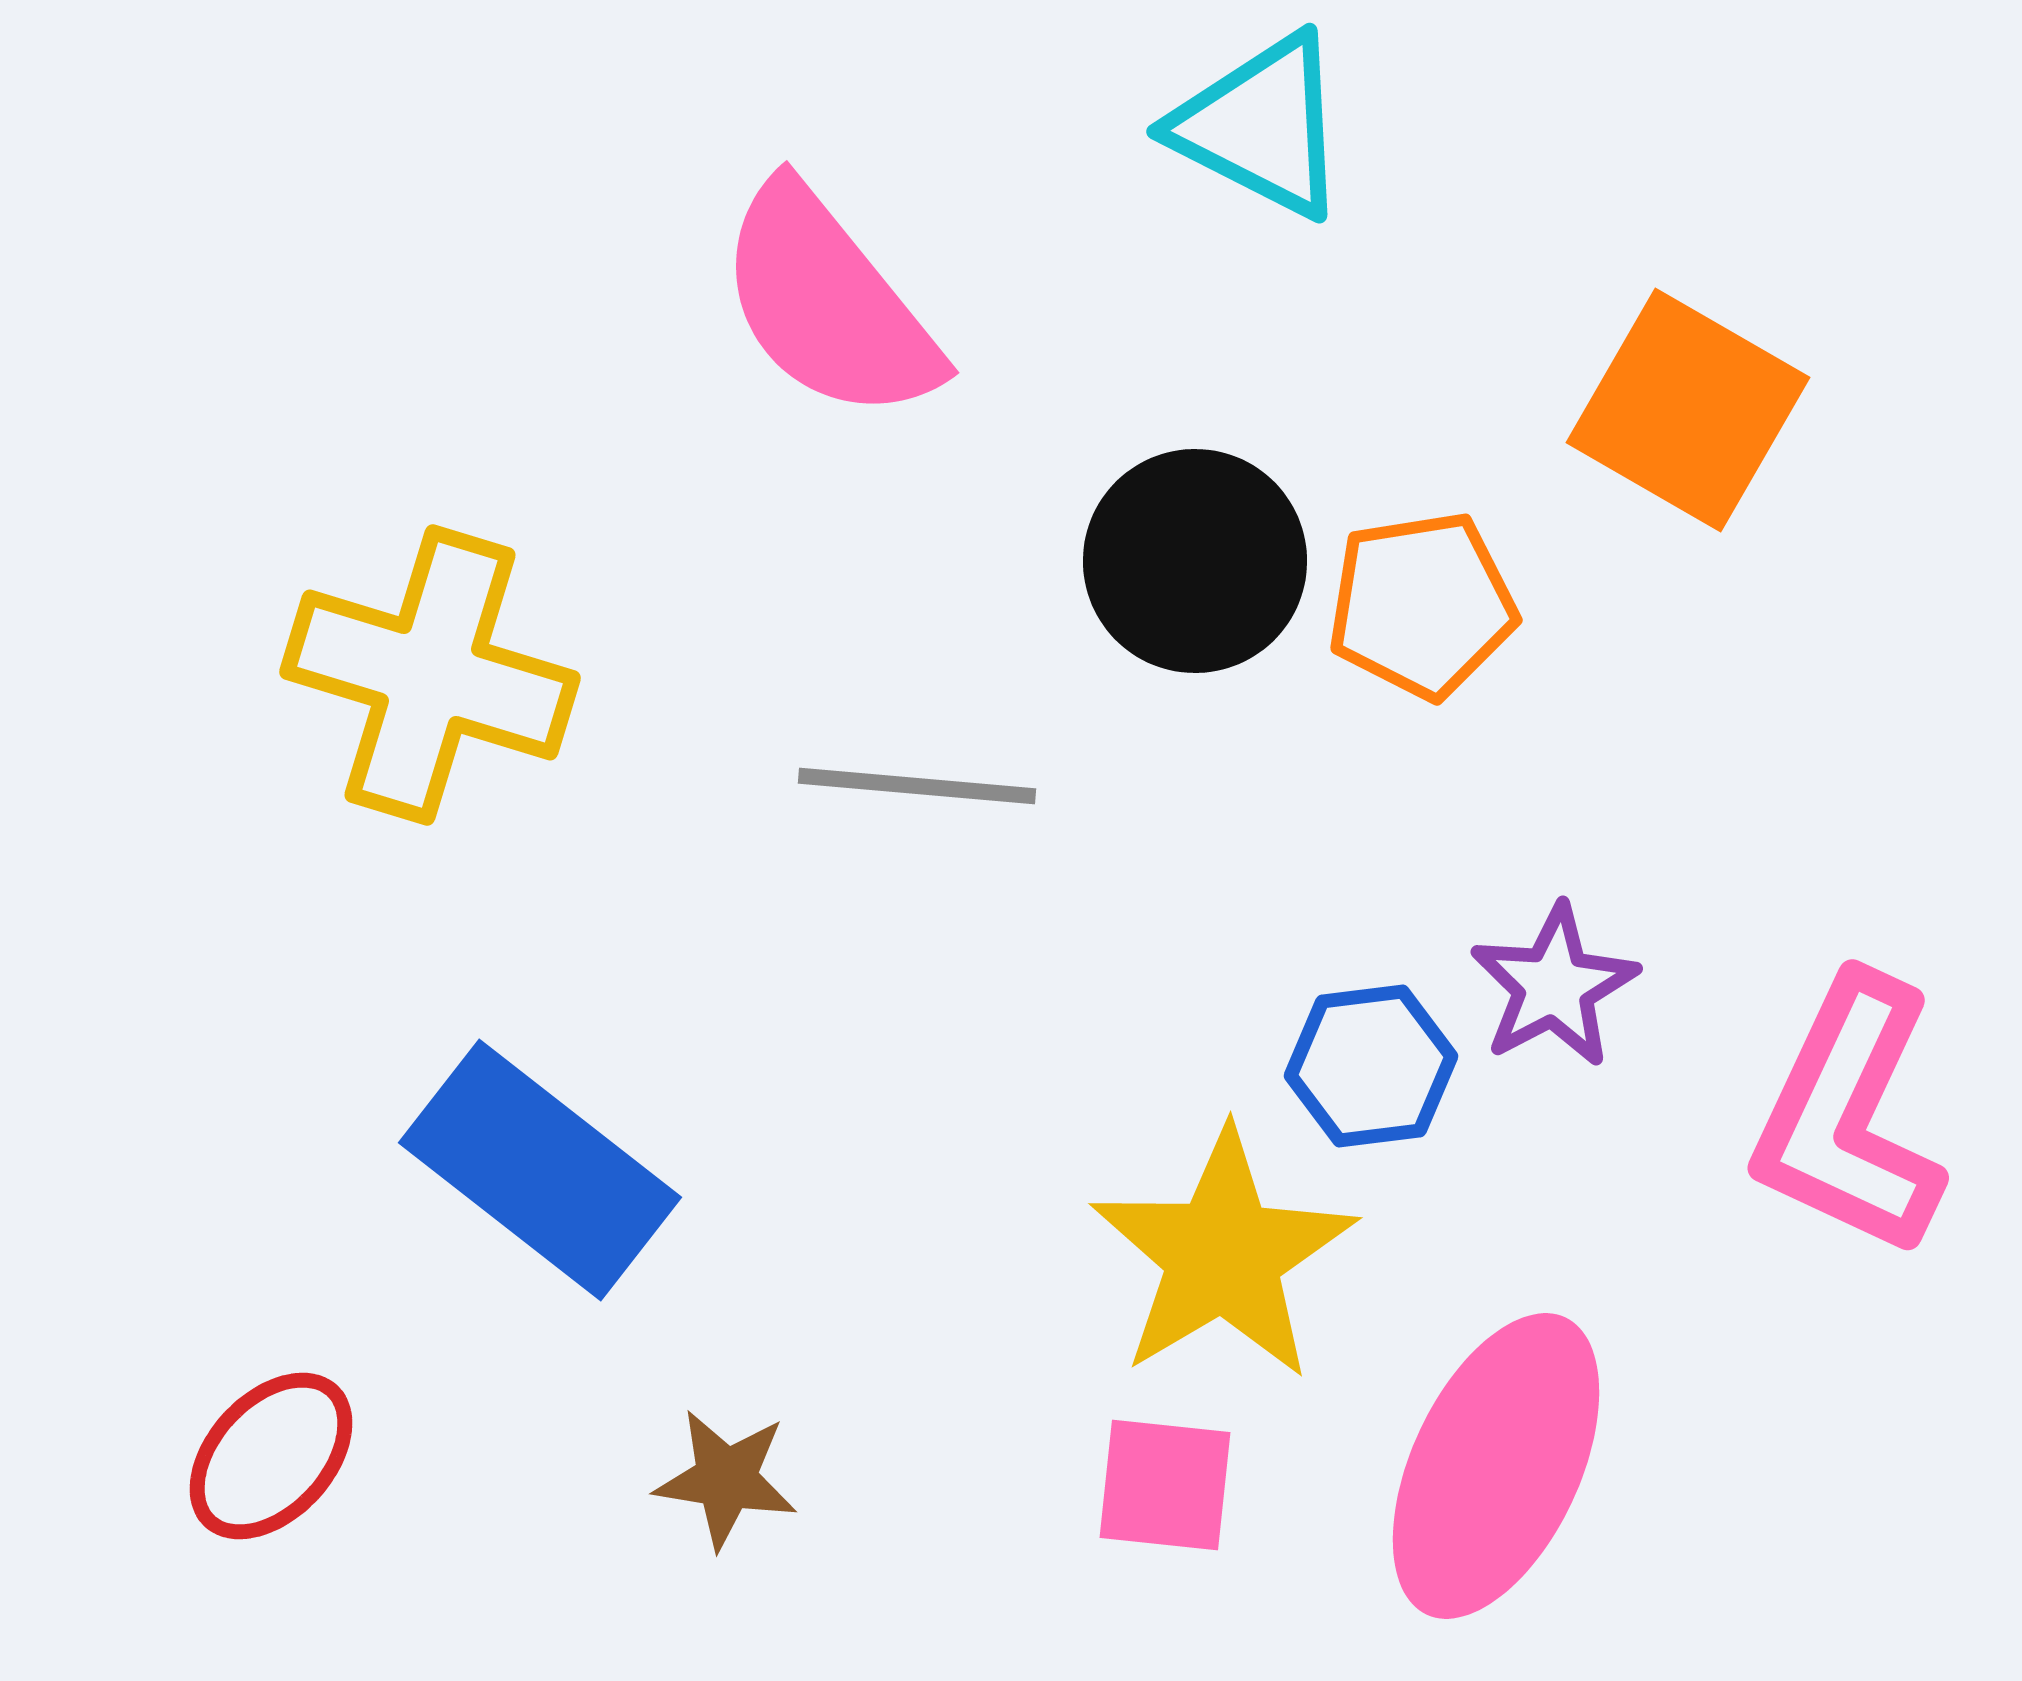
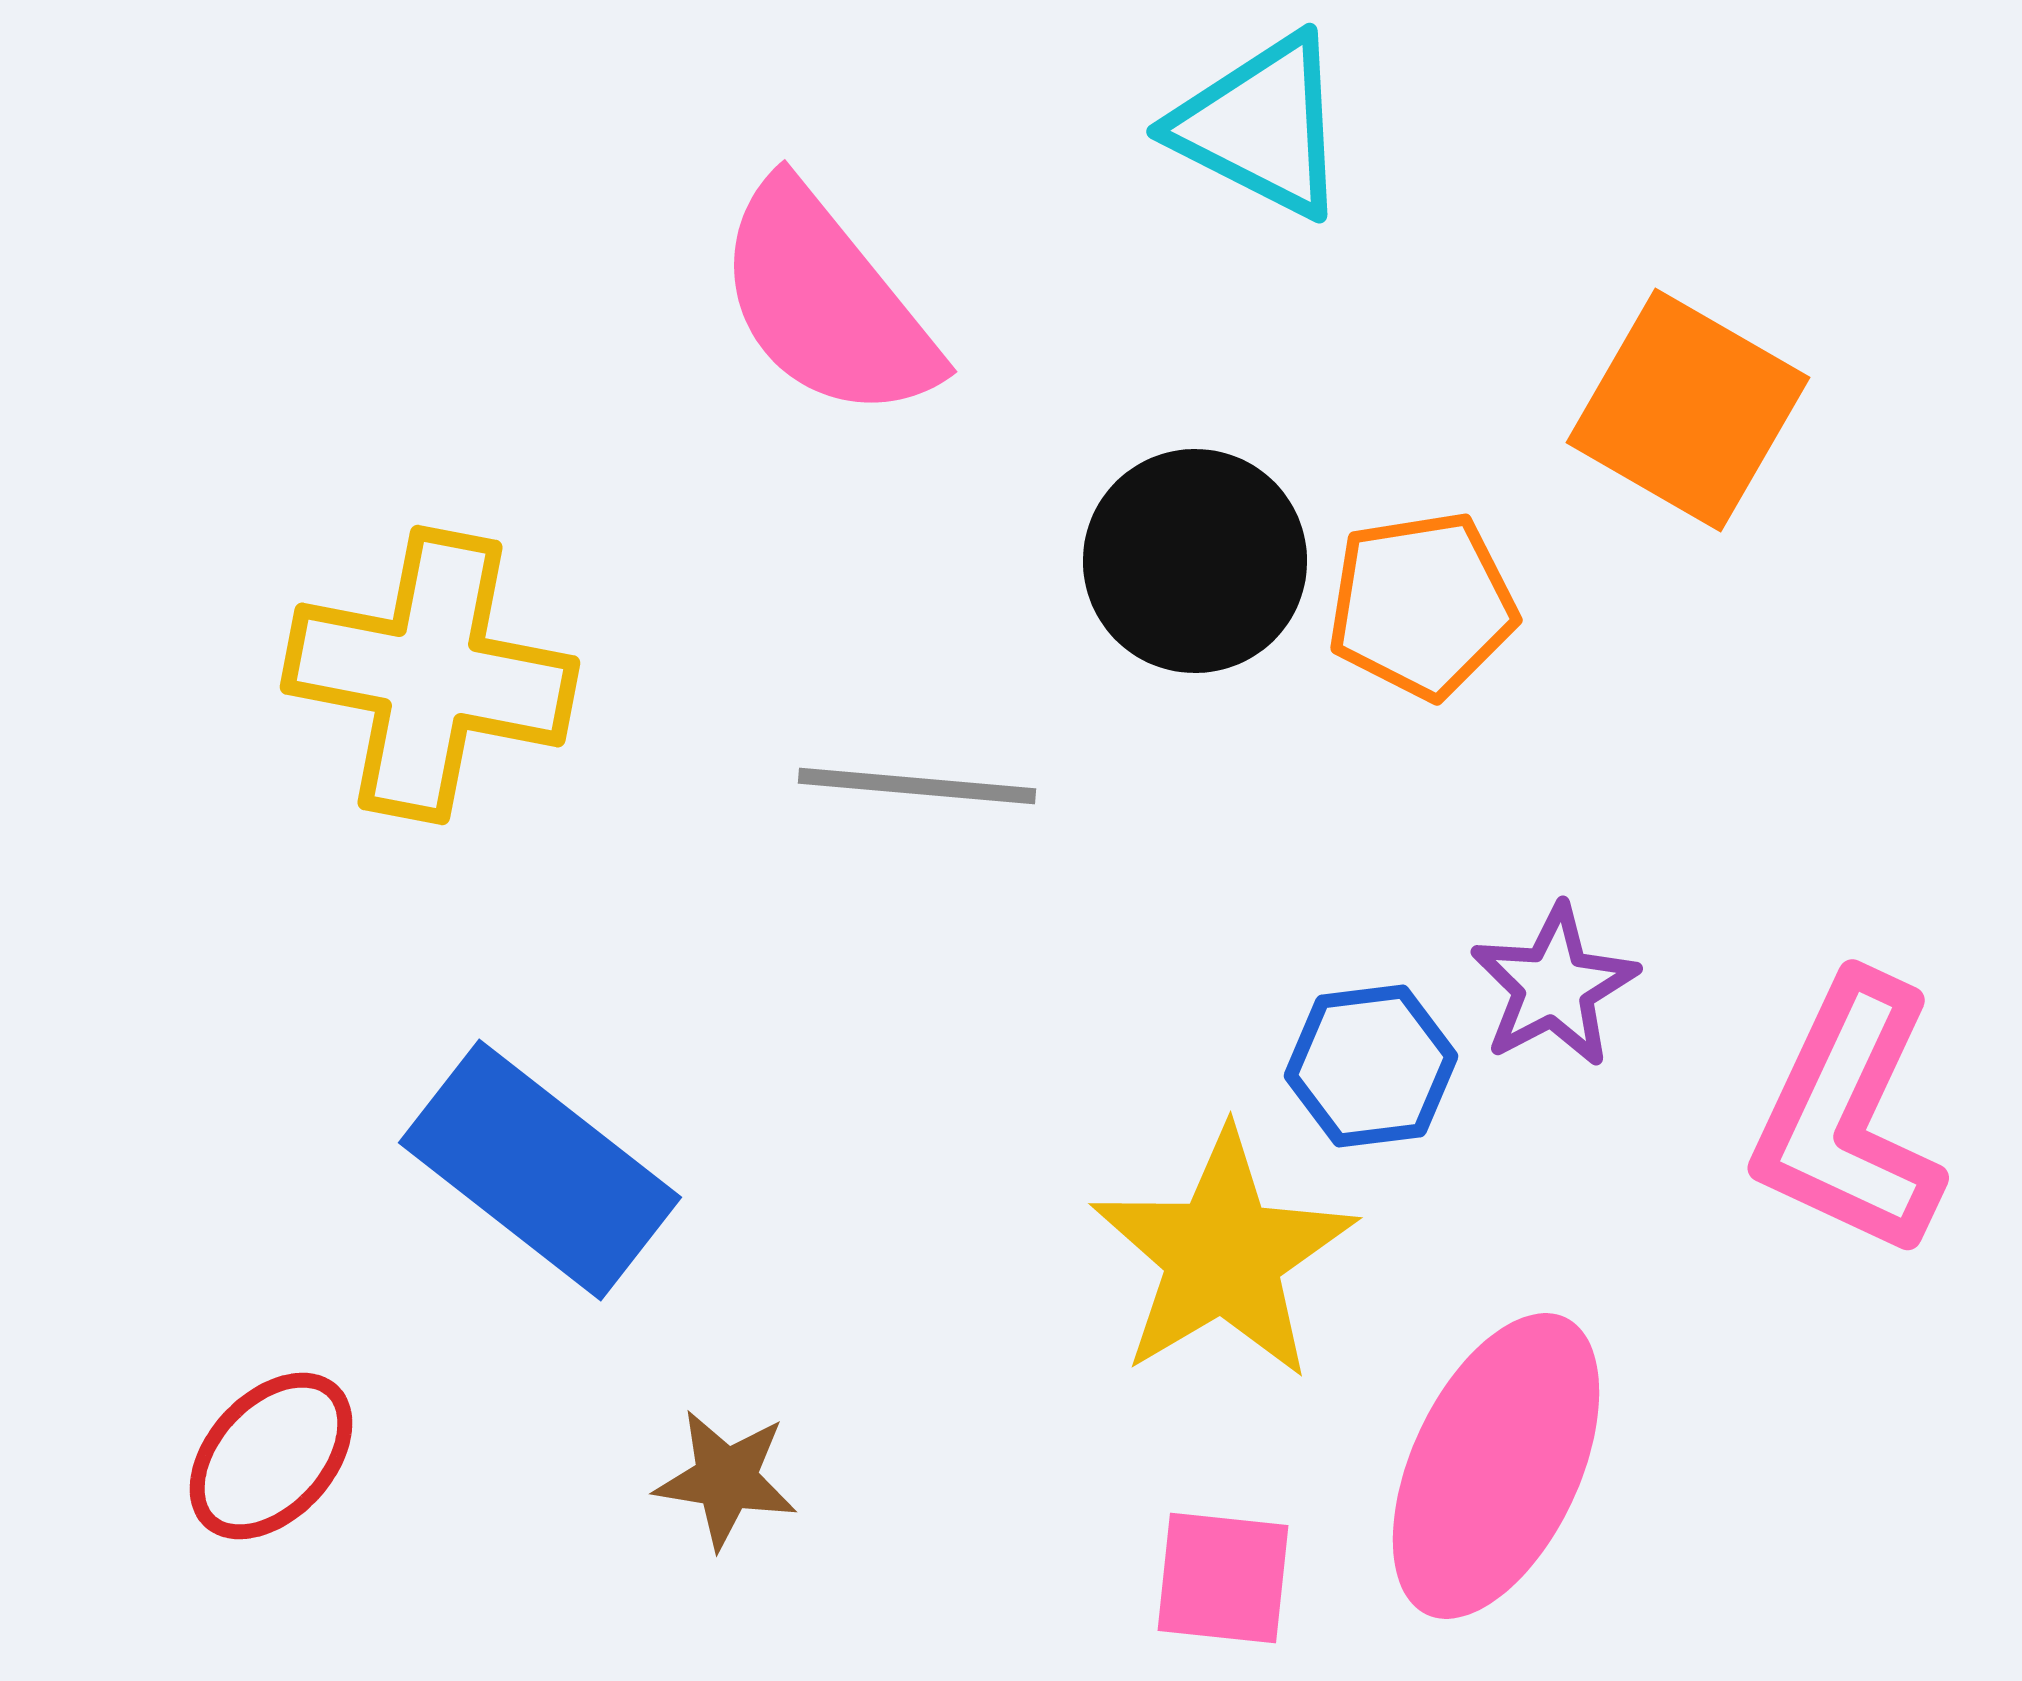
pink semicircle: moved 2 px left, 1 px up
yellow cross: rotated 6 degrees counterclockwise
pink square: moved 58 px right, 93 px down
